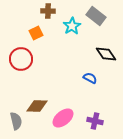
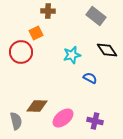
cyan star: moved 29 px down; rotated 18 degrees clockwise
black diamond: moved 1 px right, 4 px up
red circle: moved 7 px up
